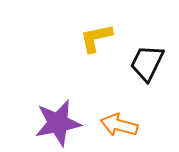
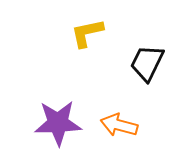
yellow L-shape: moved 9 px left, 5 px up
purple star: rotated 9 degrees clockwise
